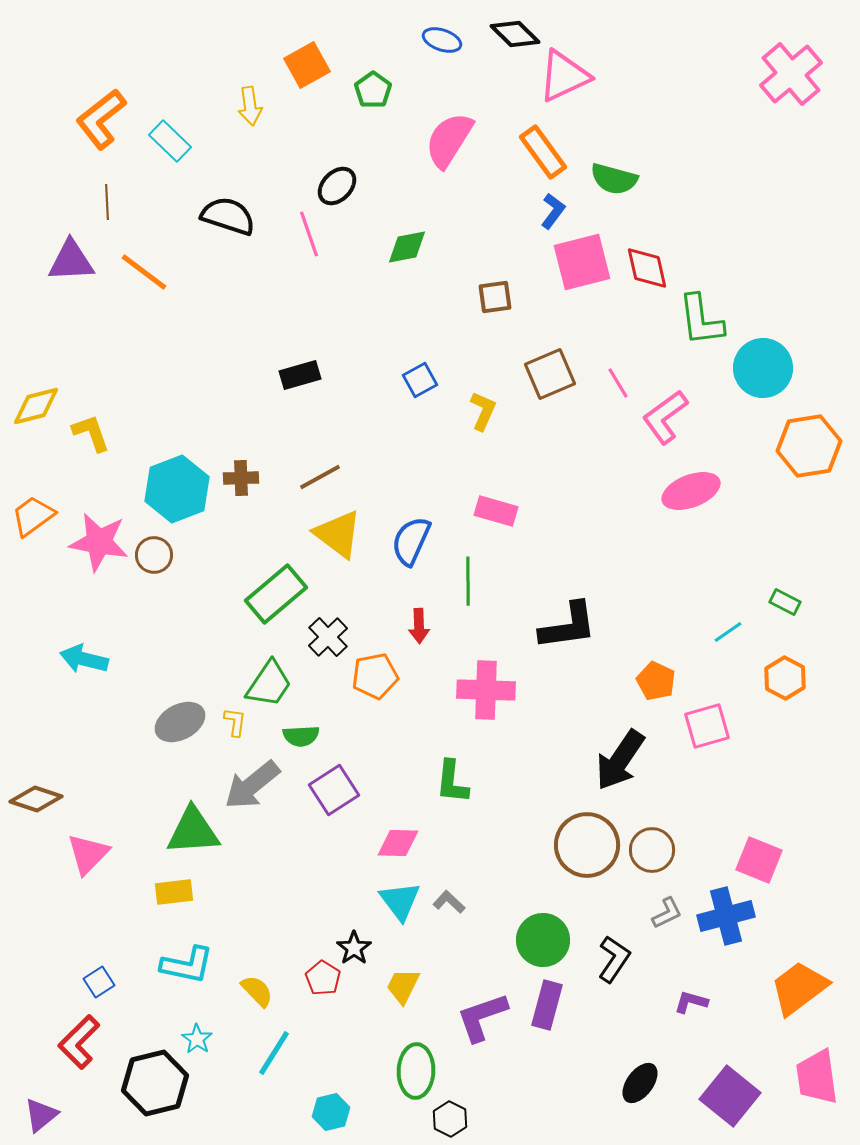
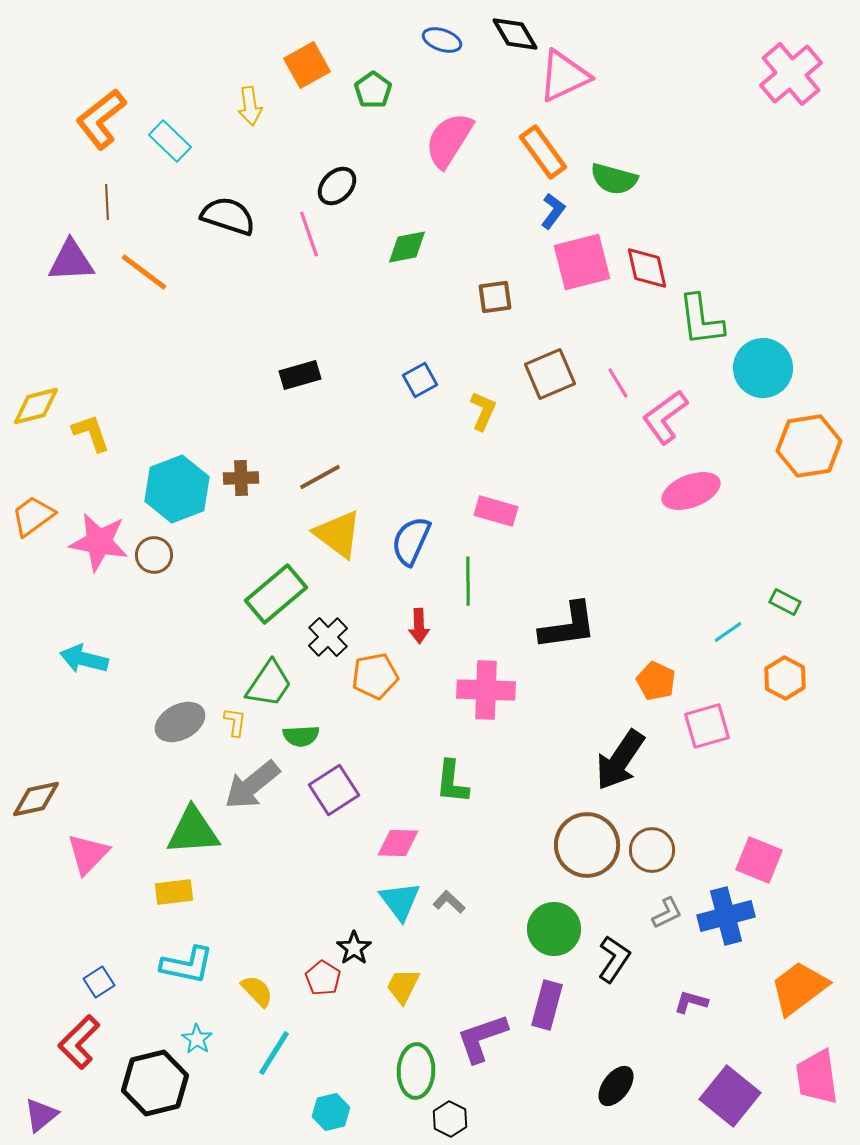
black diamond at (515, 34): rotated 15 degrees clockwise
brown diamond at (36, 799): rotated 30 degrees counterclockwise
green circle at (543, 940): moved 11 px right, 11 px up
purple L-shape at (482, 1017): moved 21 px down
black ellipse at (640, 1083): moved 24 px left, 3 px down
